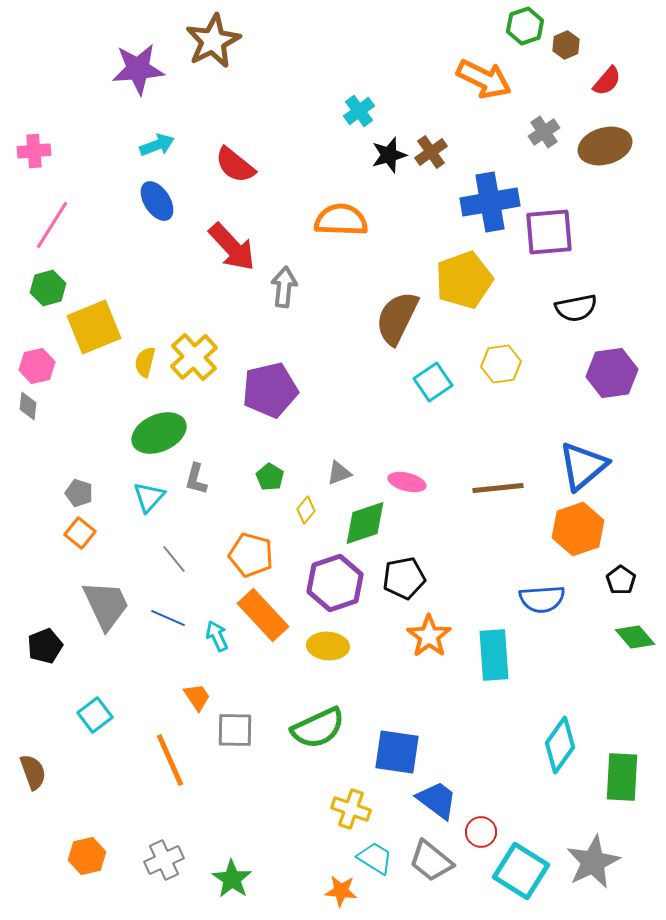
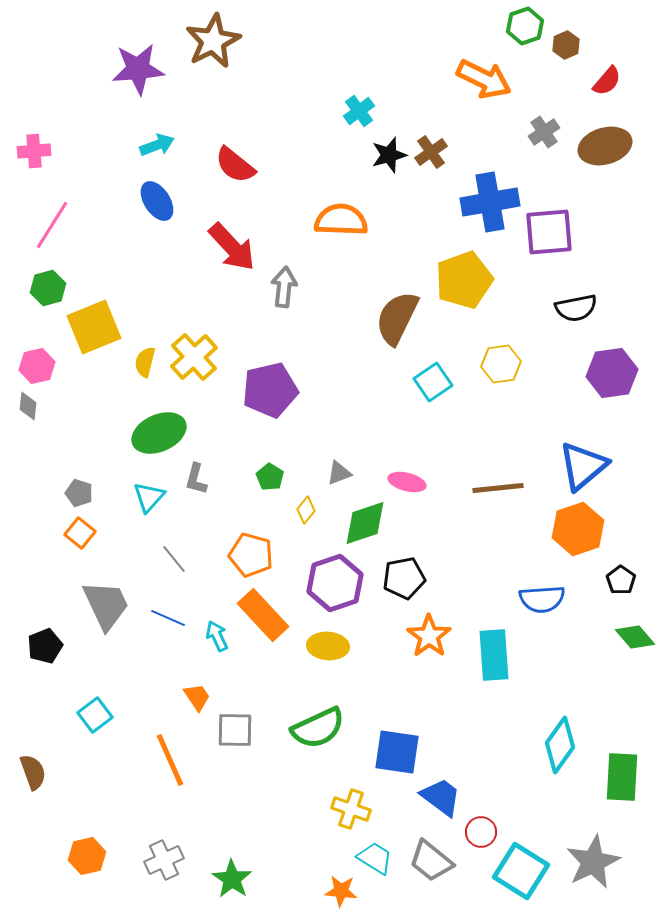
blue trapezoid at (437, 800): moved 4 px right, 3 px up
